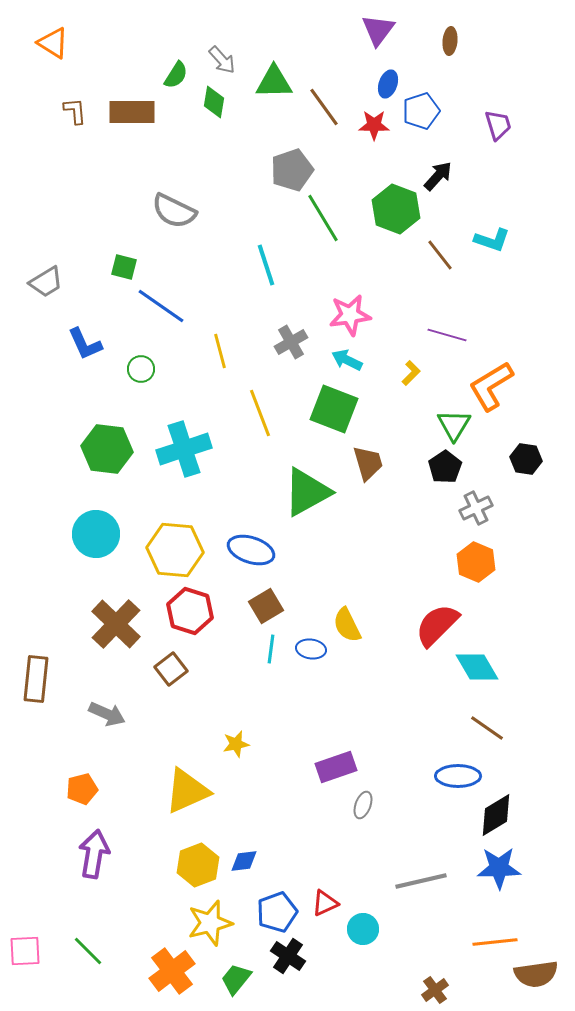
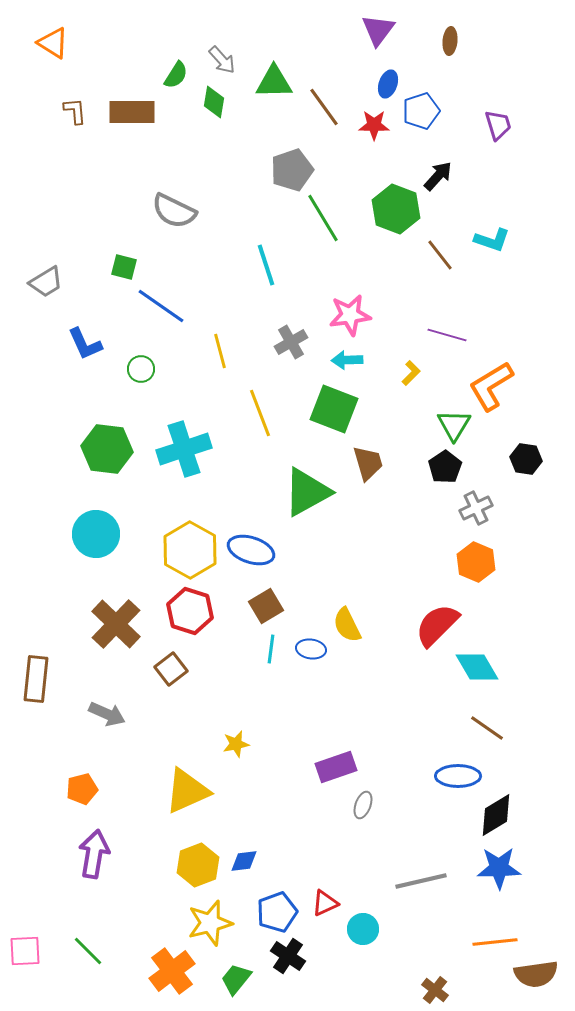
cyan arrow at (347, 360): rotated 28 degrees counterclockwise
yellow hexagon at (175, 550): moved 15 px right; rotated 24 degrees clockwise
brown cross at (435, 990): rotated 16 degrees counterclockwise
